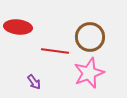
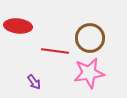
red ellipse: moved 1 px up
brown circle: moved 1 px down
pink star: rotated 12 degrees clockwise
